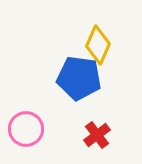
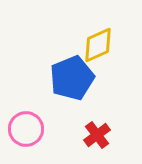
yellow diamond: rotated 42 degrees clockwise
blue pentagon: moved 7 px left; rotated 30 degrees counterclockwise
